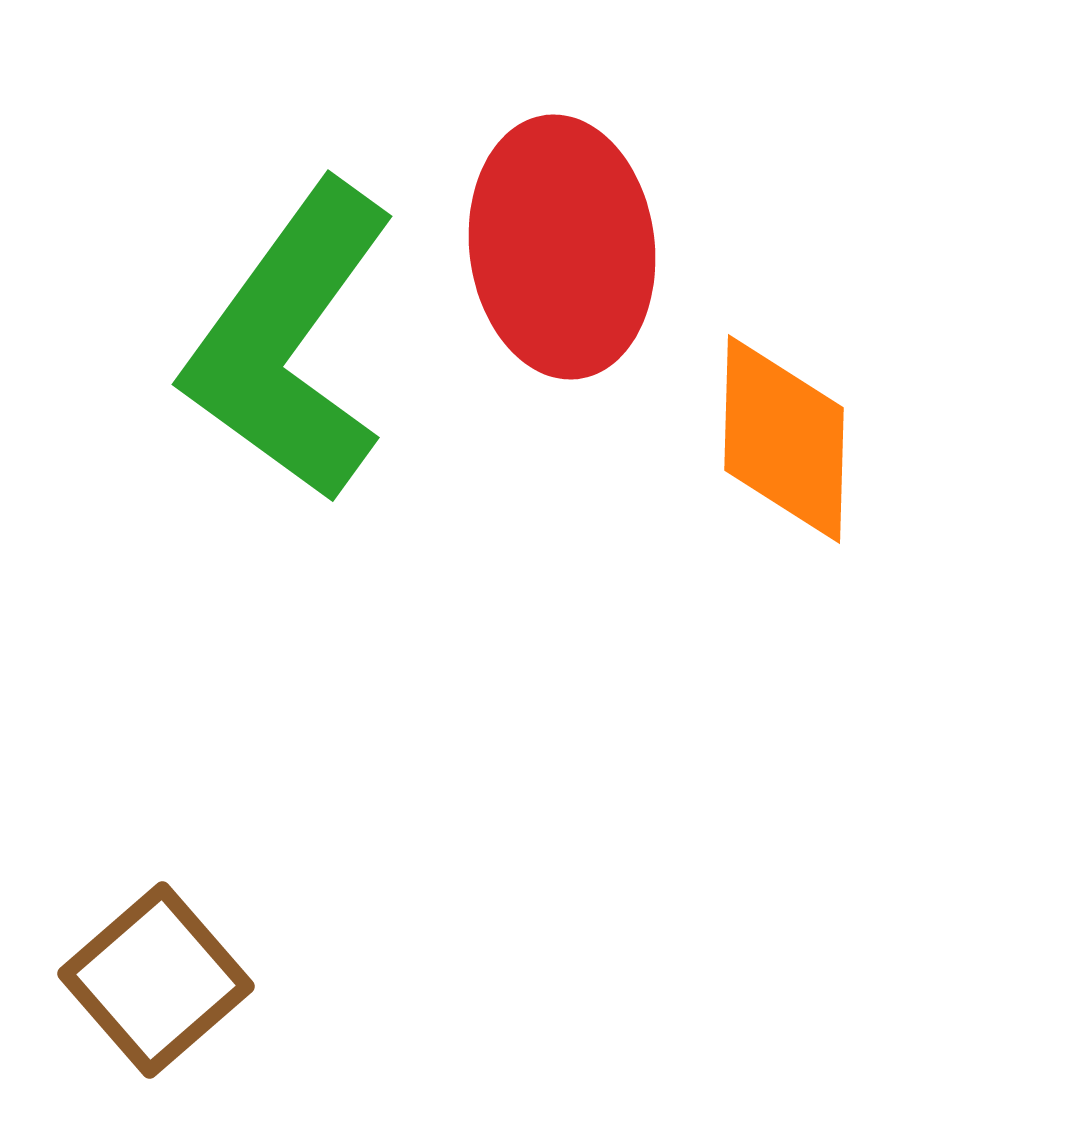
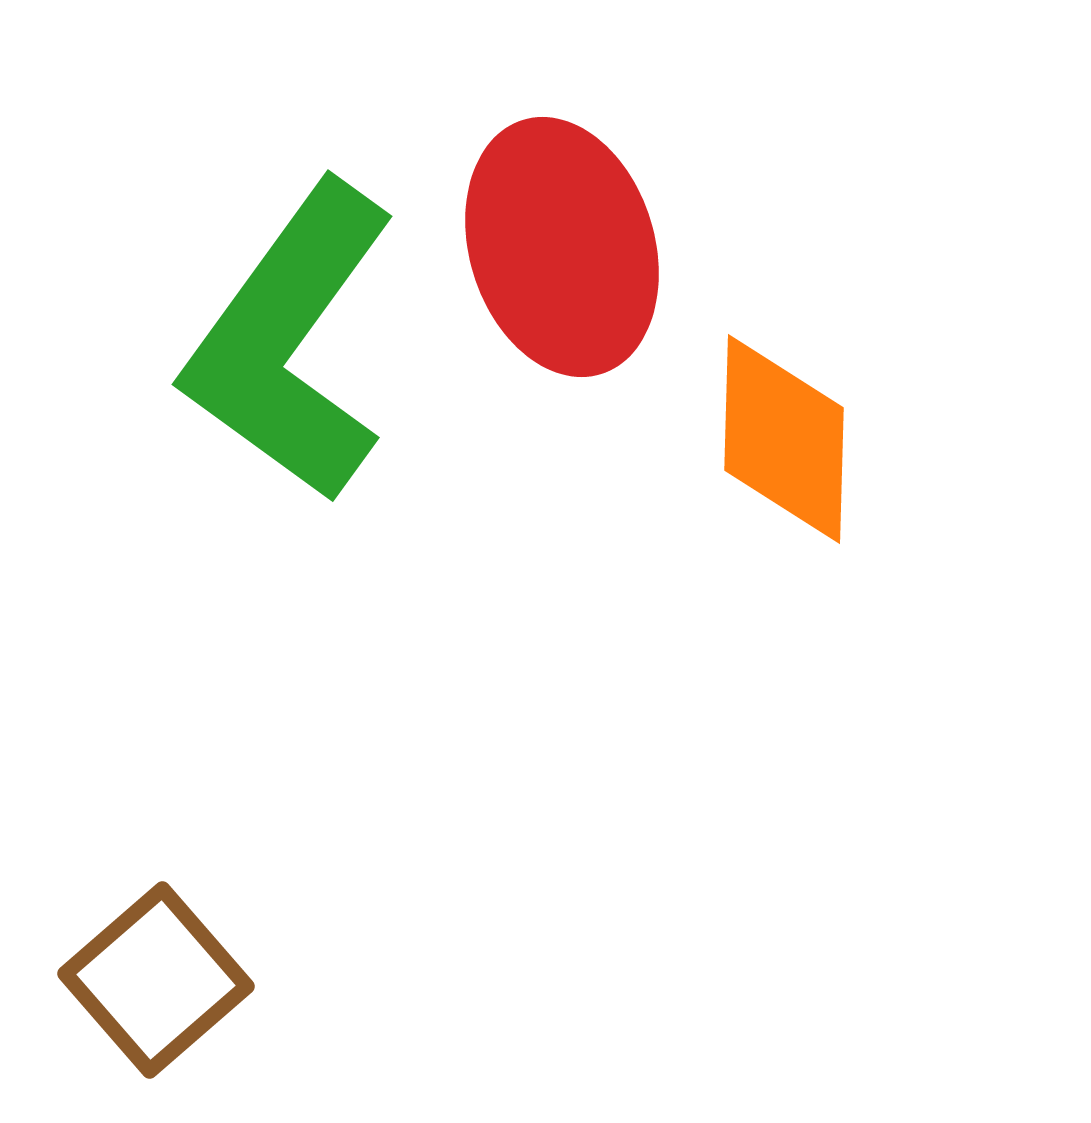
red ellipse: rotated 10 degrees counterclockwise
